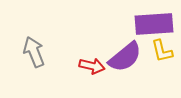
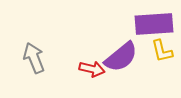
gray arrow: moved 6 px down
purple semicircle: moved 4 px left
red arrow: moved 3 px down
